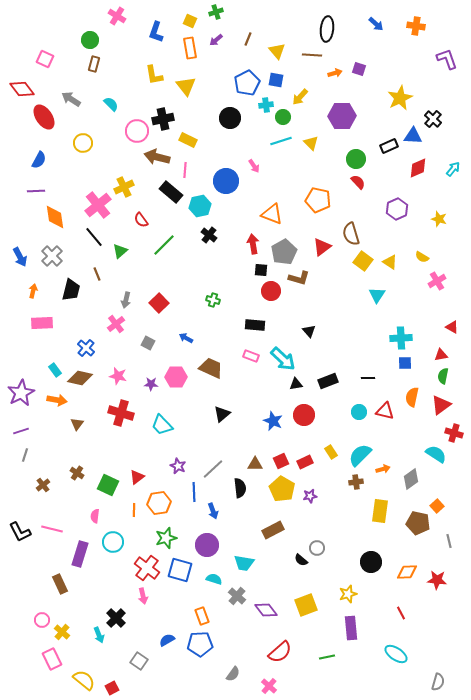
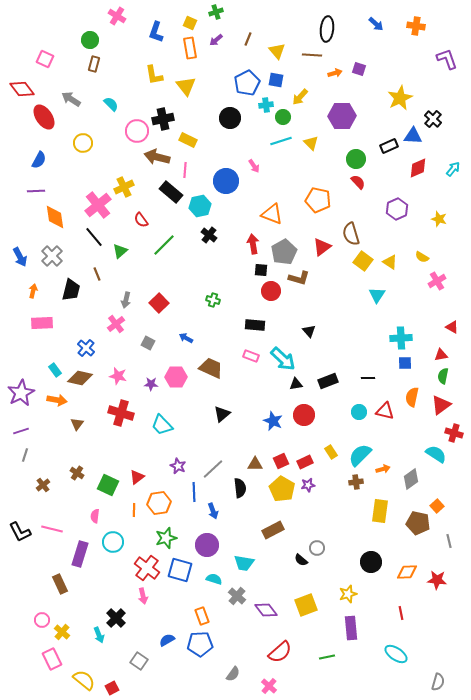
yellow square at (190, 21): moved 2 px down
purple star at (310, 496): moved 2 px left, 11 px up
red line at (401, 613): rotated 16 degrees clockwise
